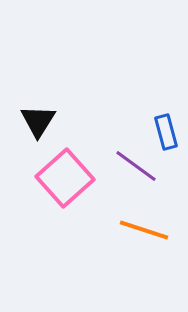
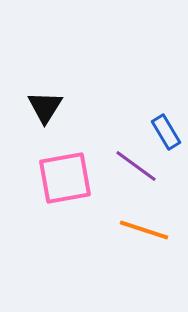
black triangle: moved 7 px right, 14 px up
blue rectangle: rotated 16 degrees counterclockwise
pink square: rotated 32 degrees clockwise
